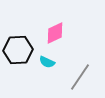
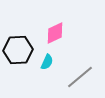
cyan semicircle: rotated 91 degrees counterclockwise
gray line: rotated 16 degrees clockwise
